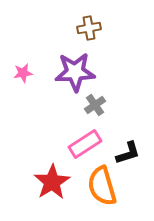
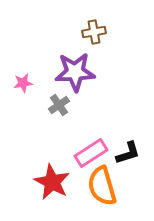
brown cross: moved 5 px right, 4 px down
pink star: moved 10 px down
gray cross: moved 36 px left
pink rectangle: moved 6 px right, 9 px down
red star: rotated 12 degrees counterclockwise
